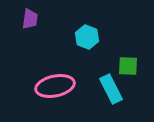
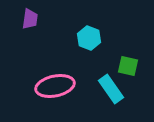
cyan hexagon: moved 2 px right, 1 px down
green square: rotated 10 degrees clockwise
cyan rectangle: rotated 8 degrees counterclockwise
